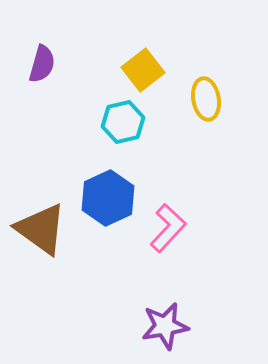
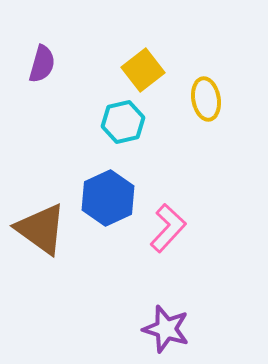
purple star: moved 1 px right, 3 px down; rotated 27 degrees clockwise
